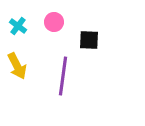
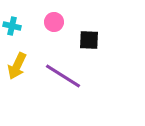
cyan cross: moved 6 px left; rotated 24 degrees counterclockwise
yellow arrow: rotated 52 degrees clockwise
purple line: rotated 66 degrees counterclockwise
